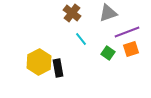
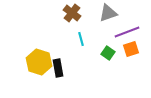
cyan line: rotated 24 degrees clockwise
yellow hexagon: rotated 15 degrees counterclockwise
